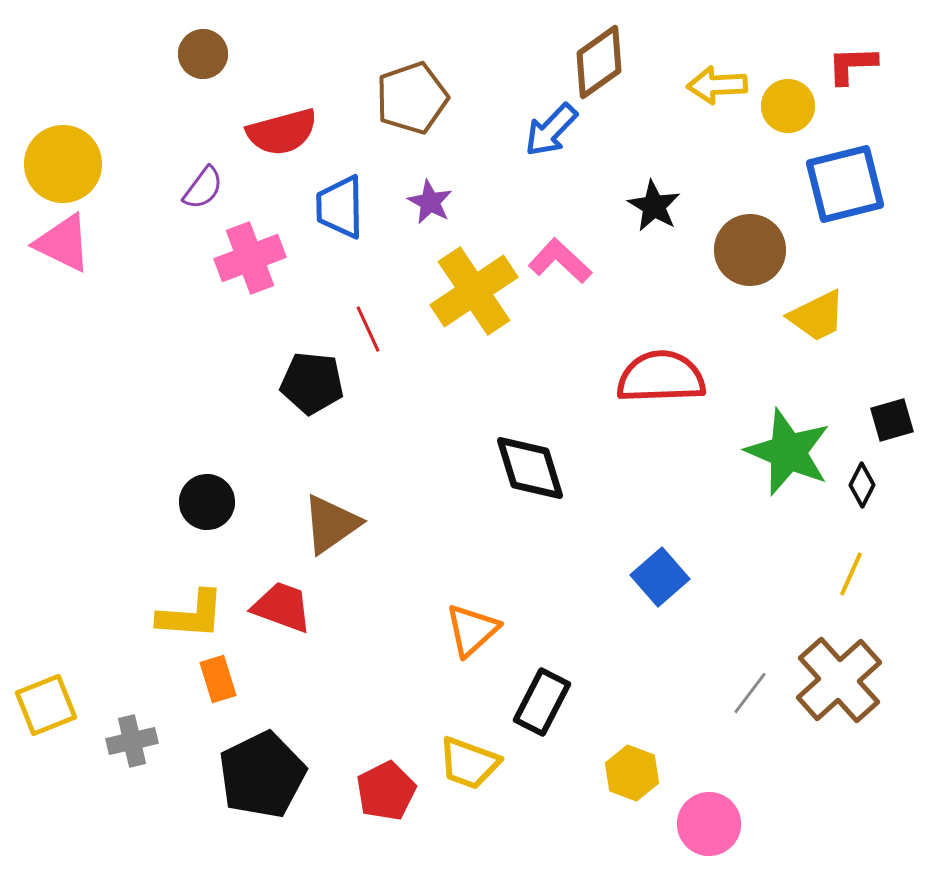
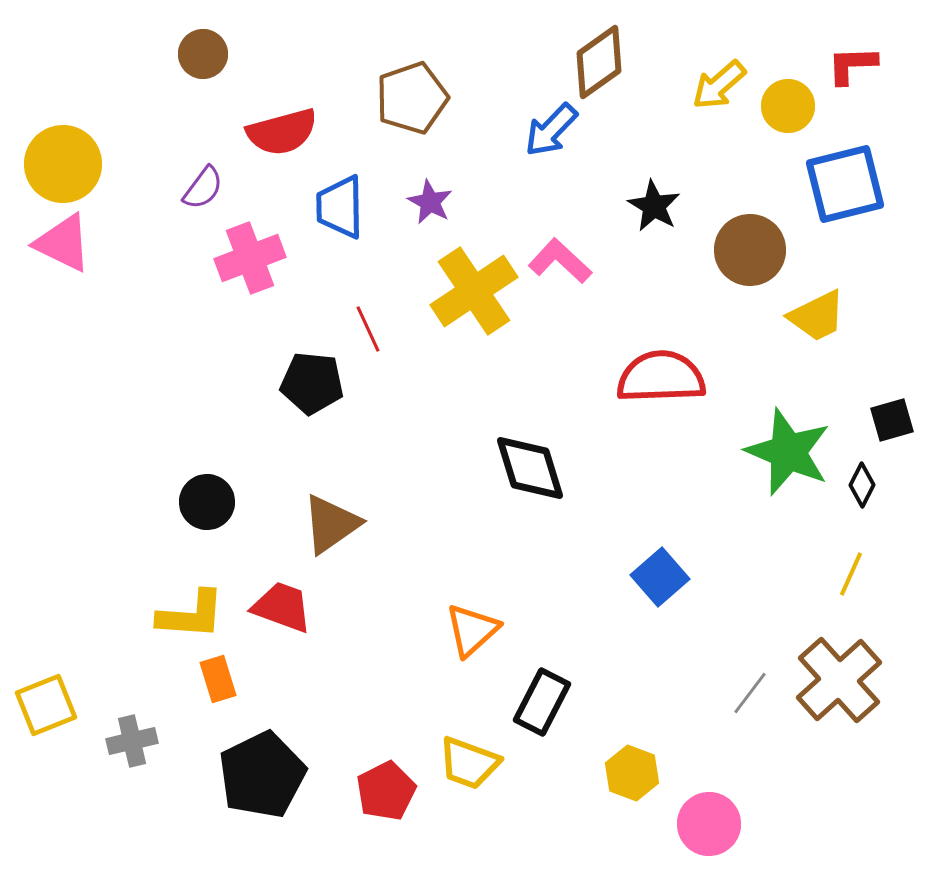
yellow arrow at (717, 85): moved 2 px right; rotated 38 degrees counterclockwise
